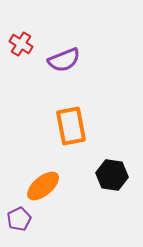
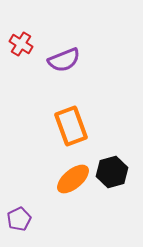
orange rectangle: rotated 9 degrees counterclockwise
black hexagon: moved 3 px up; rotated 24 degrees counterclockwise
orange ellipse: moved 30 px right, 7 px up
